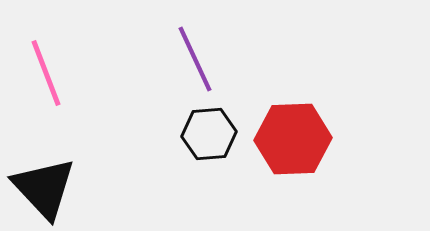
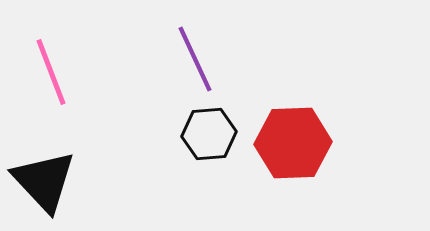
pink line: moved 5 px right, 1 px up
red hexagon: moved 4 px down
black triangle: moved 7 px up
